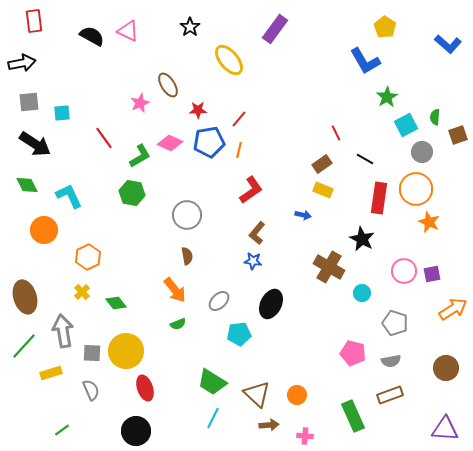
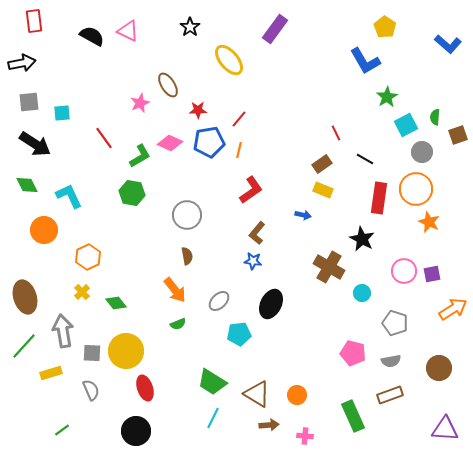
brown circle at (446, 368): moved 7 px left
brown triangle at (257, 394): rotated 12 degrees counterclockwise
